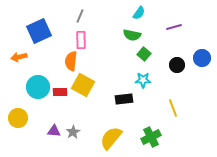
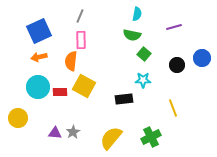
cyan semicircle: moved 2 px left, 1 px down; rotated 24 degrees counterclockwise
orange arrow: moved 20 px right
yellow square: moved 1 px right, 1 px down
purple triangle: moved 1 px right, 2 px down
